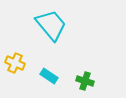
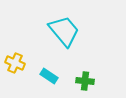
cyan trapezoid: moved 13 px right, 6 px down
green cross: rotated 12 degrees counterclockwise
